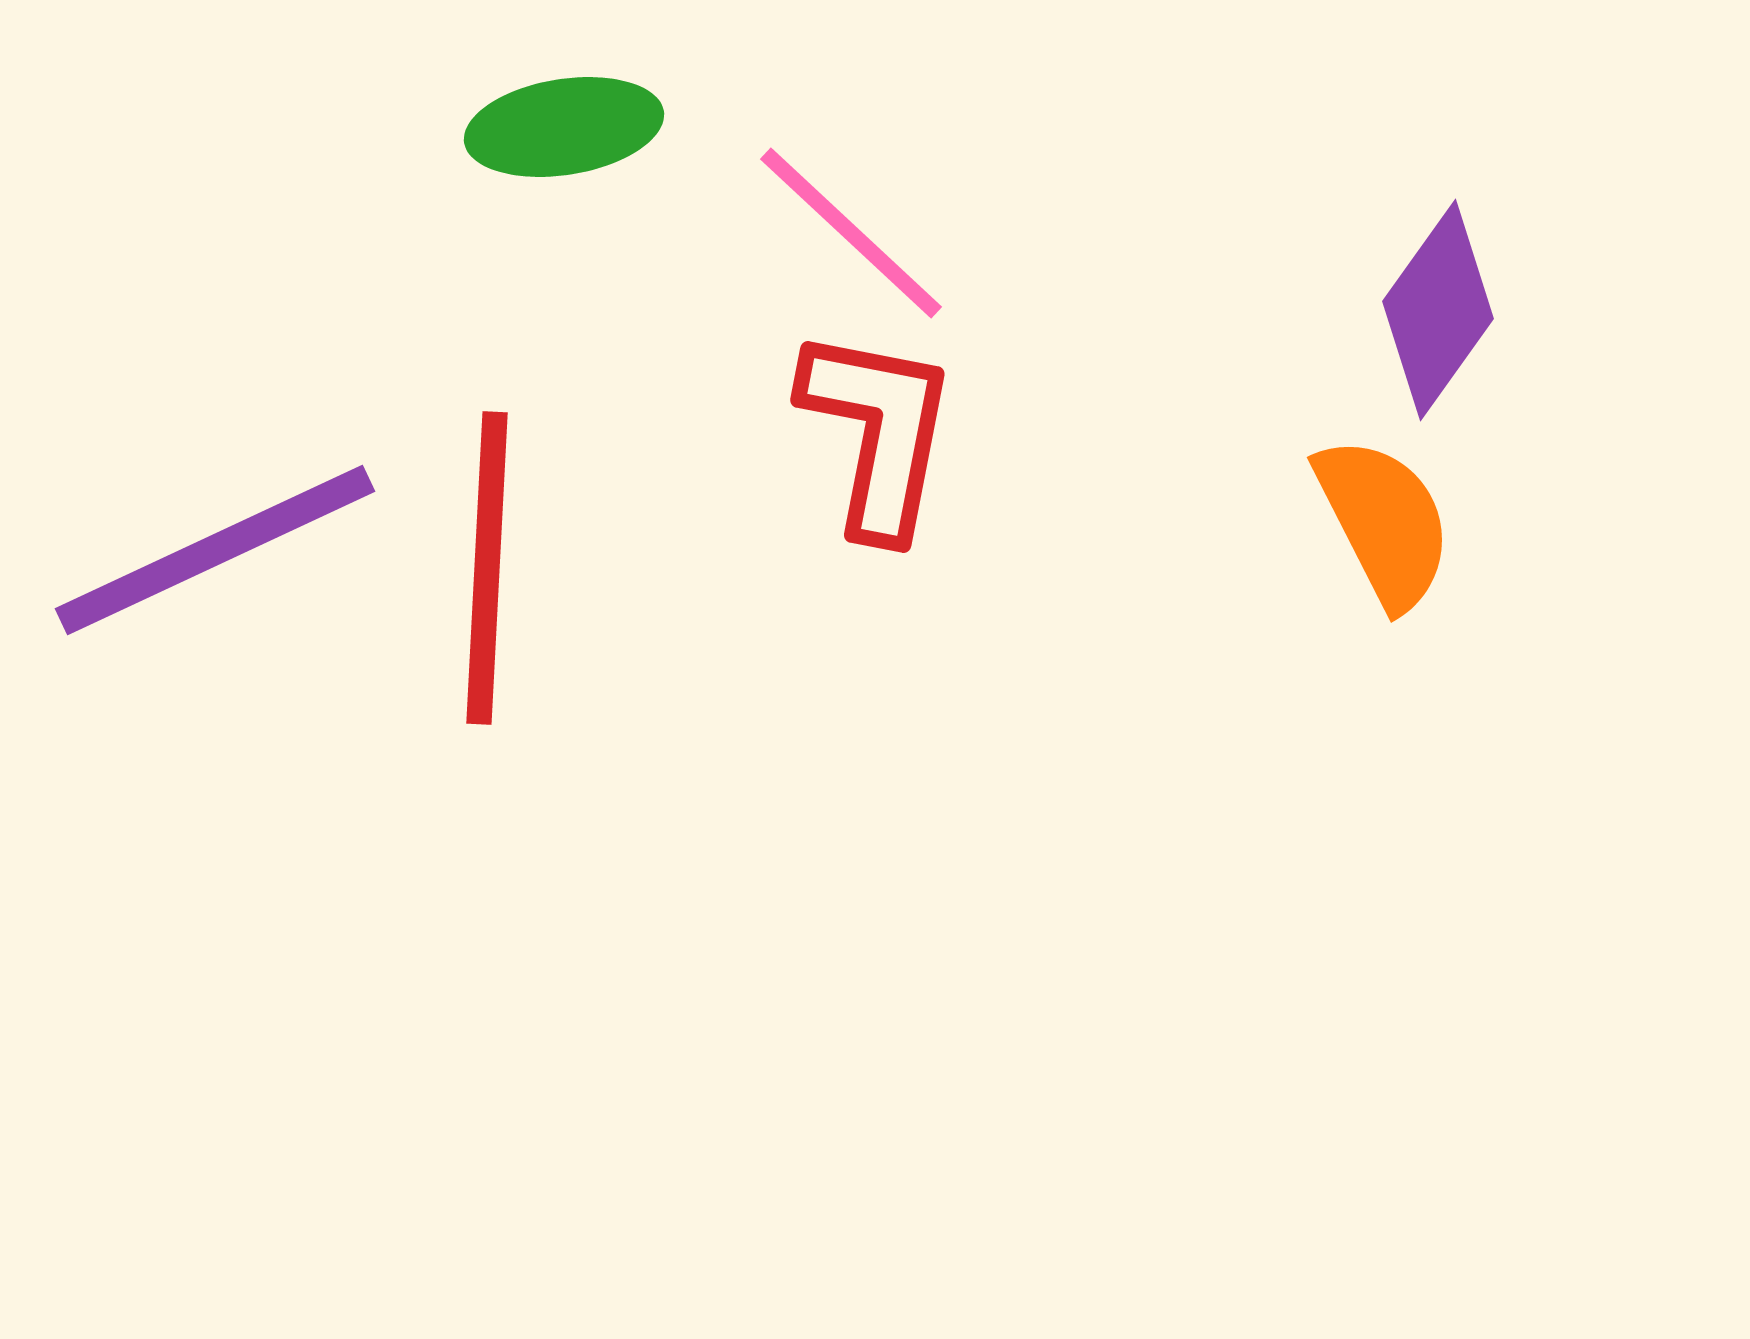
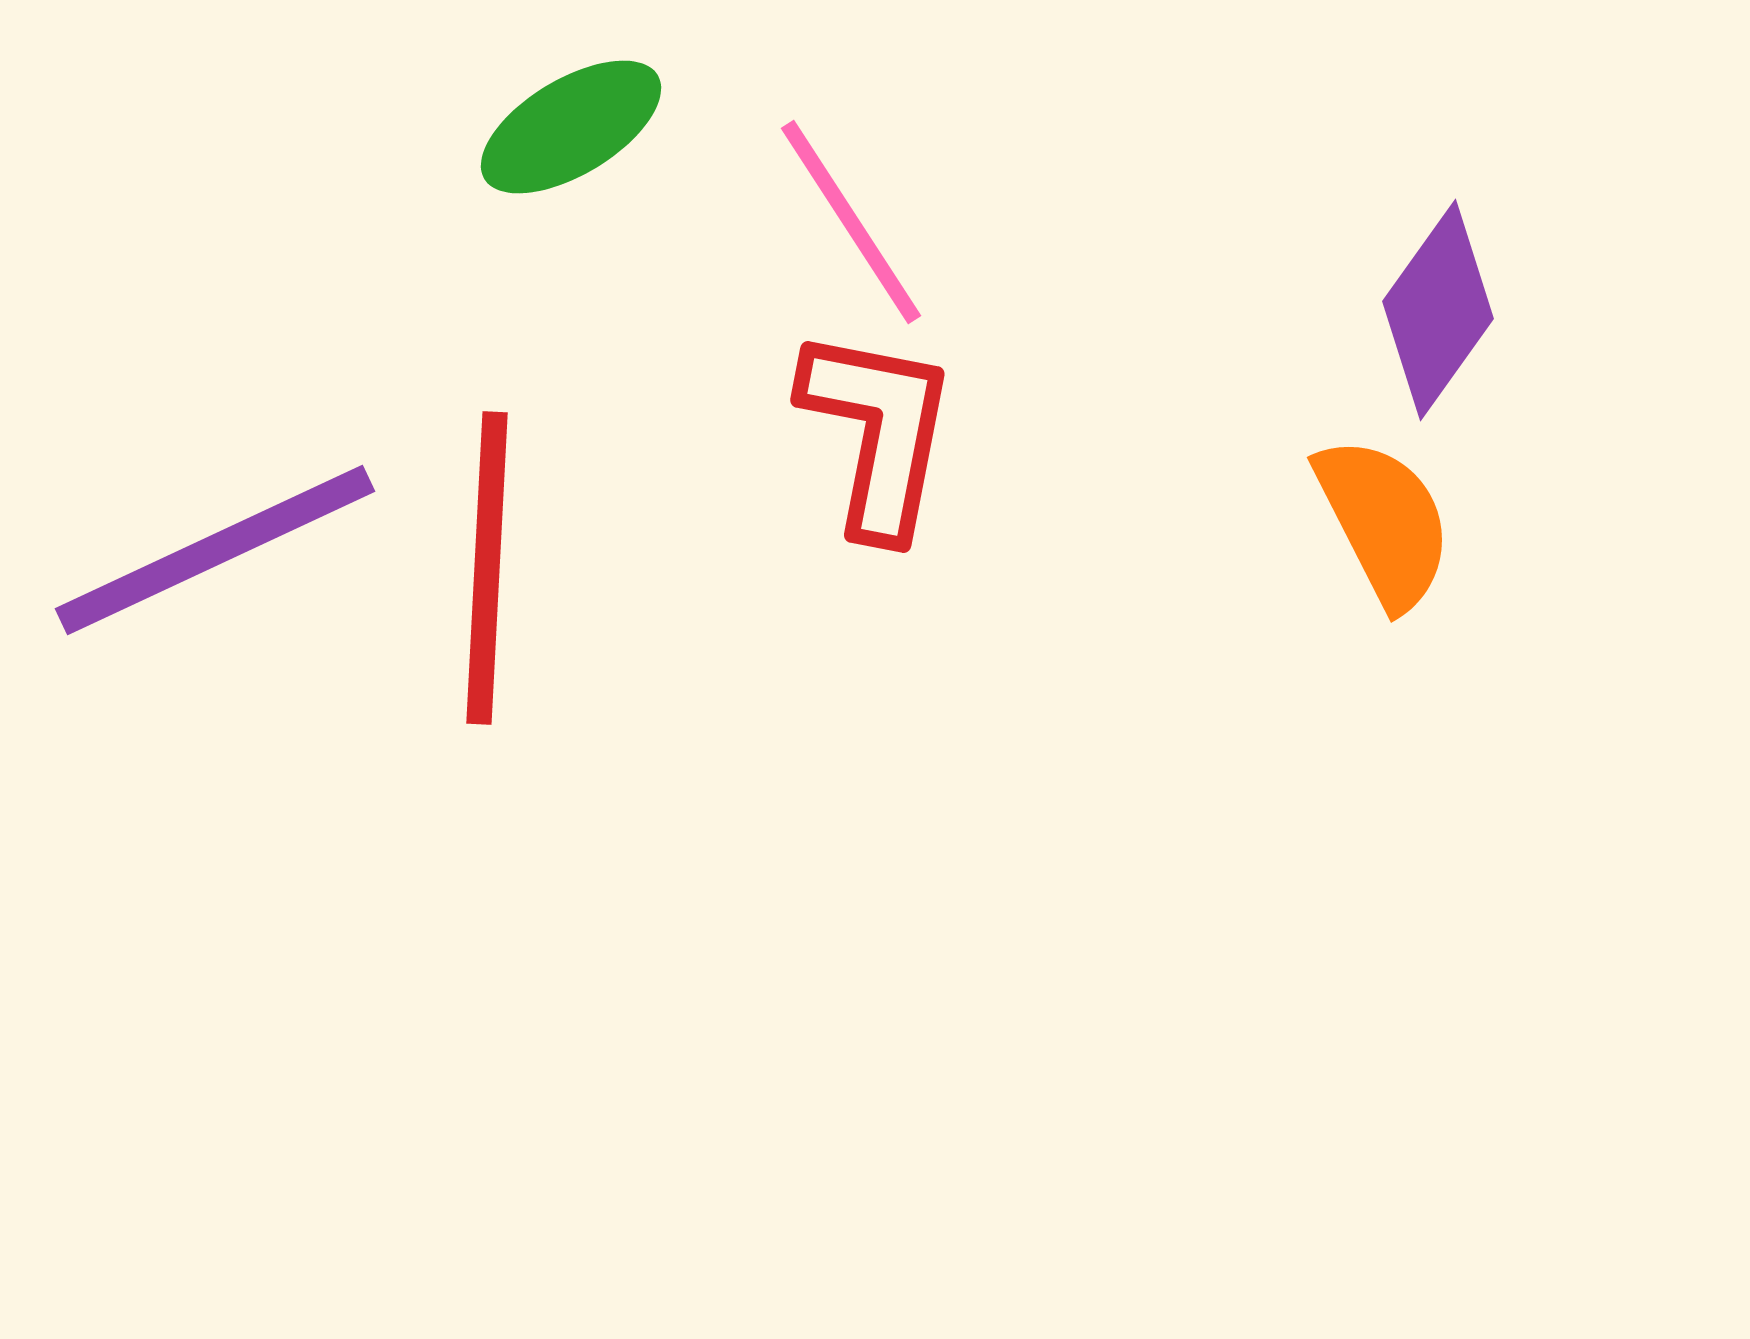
green ellipse: moved 7 px right; rotated 22 degrees counterclockwise
pink line: moved 11 px up; rotated 14 degrees clockwise
